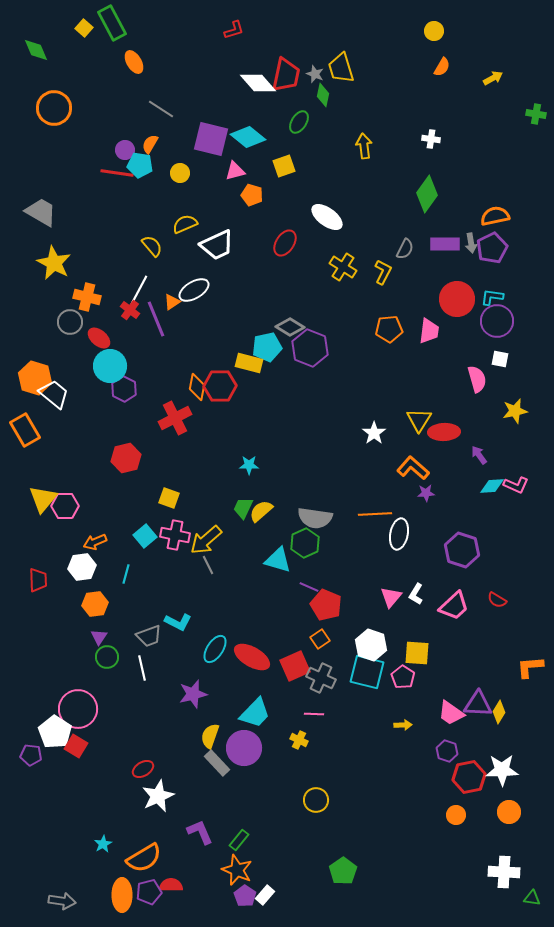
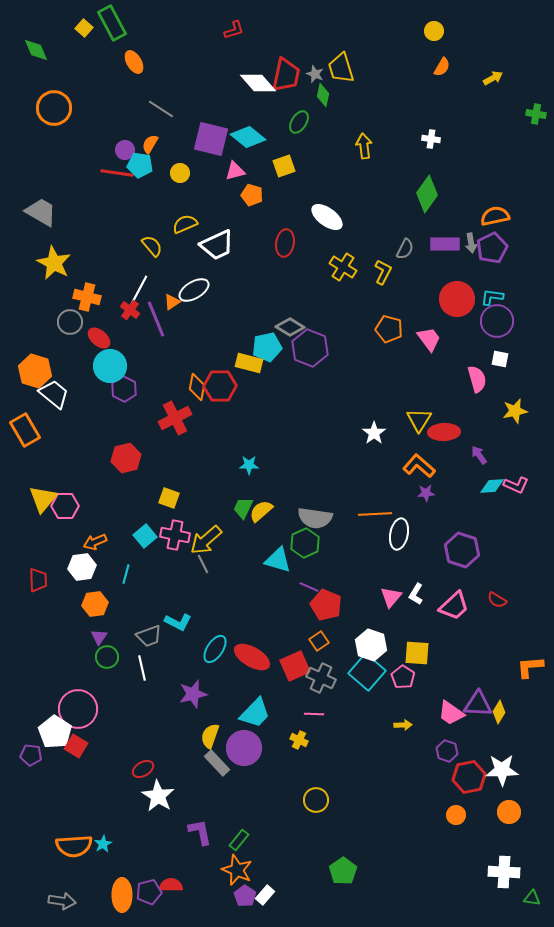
red ellipse at (285, 243): rotated 24 degrees counterclockwise
orange pentagon at (389, 329): rotated 20 degrees clockwise
pink trapezoid at (429, 331): moved 8 px down; rotated 44 degrees counterclockwise
orange hexagon at (35, 378): moved 7 px up
orange L-shape at (413, 468): moved 6 px right, 2 px up
gray line at (208, 565): moved 5 px left, 1 px up
orange square at (320, 639): moved 1 px left, 2 px down
cyan square at (367, 672): rotated 27 degrees clockwise
white star at (158, 796): rotated 16 degrees counterclockwise
purple L-shape at (200, 832): rotated 12 degrees clockwise
orange semicircle at (144, 858): moved 70 px left, 12 px up; rotated 27 degrees clockwise
